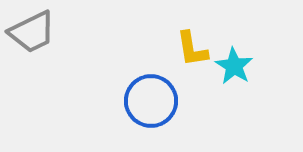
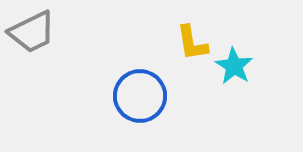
yellow L-shape: moved 6 px up
blue circle: moved 11 px left, 5 px up
